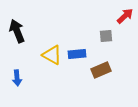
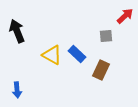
blue rectangle: rotated 48 degrees clockwise
brown rectangle: rotated 42 degrees counterclockwise
blue arrow: moved 12 px down
